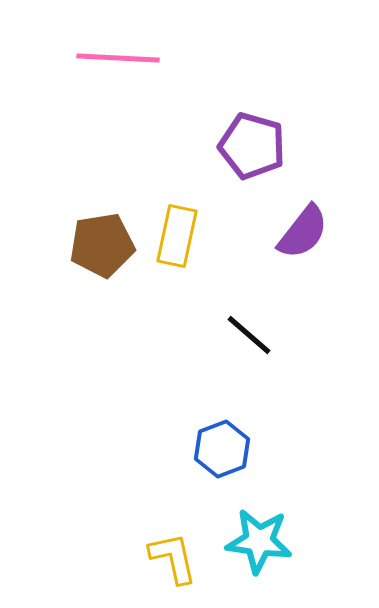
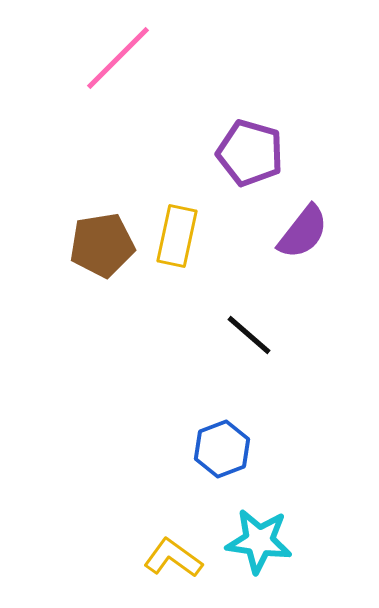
pink line: rotated 48 degrees counterclockwise
purple pentagon: moved 2 px left, 7 px down
yellow L-shape: rotated 42 degrees counterclockwise
